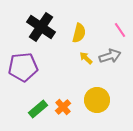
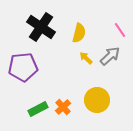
gray arrow: rotated 25 degrees counterclockwise
green rectangle: rotated 12 degrees clockwise
